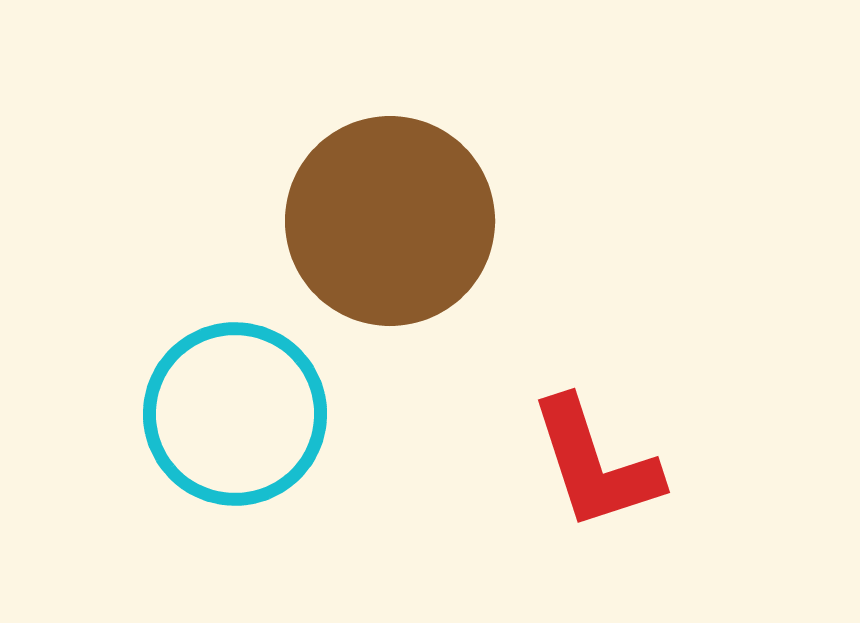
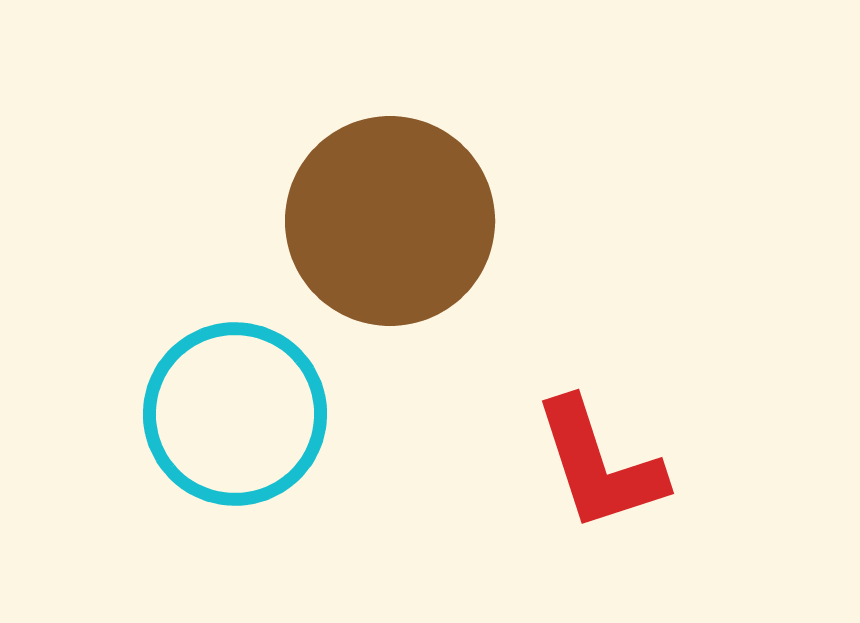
red L-shape: moved 4 px right, 1 px down
